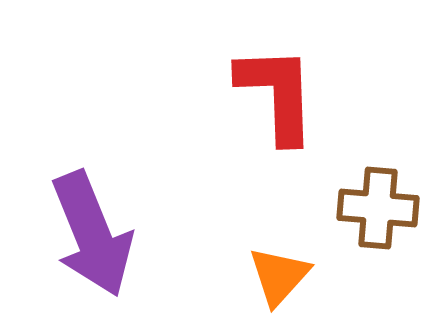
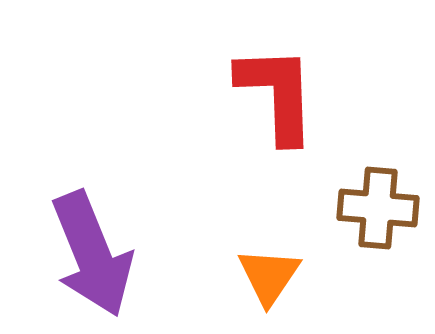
purple arrow: moved 20 px down
orange triangle: moved 10 px left; rotated 8 degrees counterclockwise
